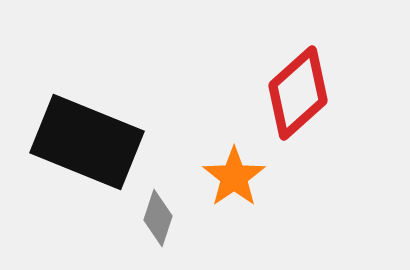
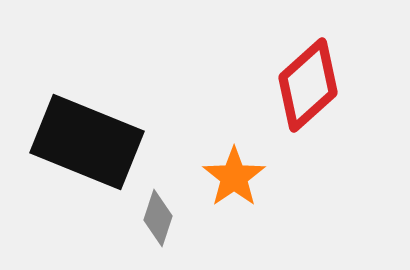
red diamond: moved 10 px right, 8 px up
